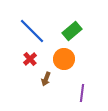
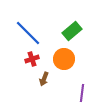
blue line: moved 4 px left, 2 px down
red cross: moved 2 px right; rotated 24 degrees clockwise
brown arrow: moved 2 px left
